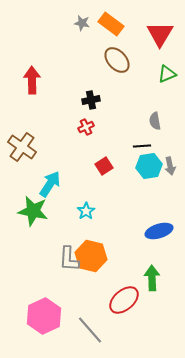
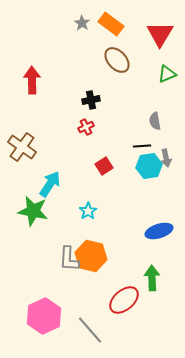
gray star: rotated 21 degrees clockwise
gray arrow: moved 4 px left, 8 px up
cyan star: moved 2 px right
